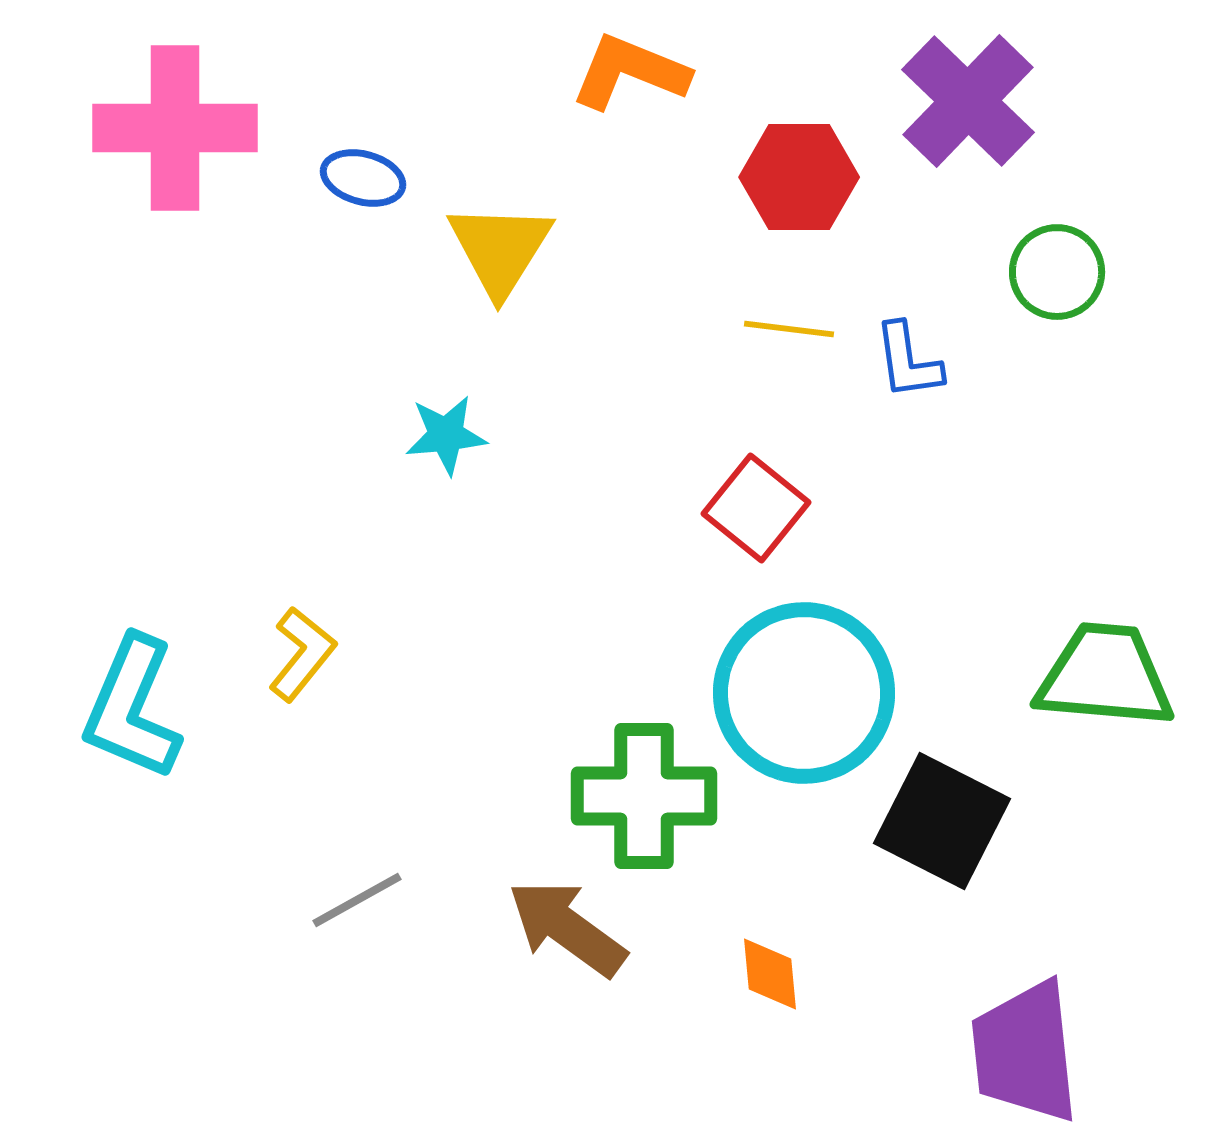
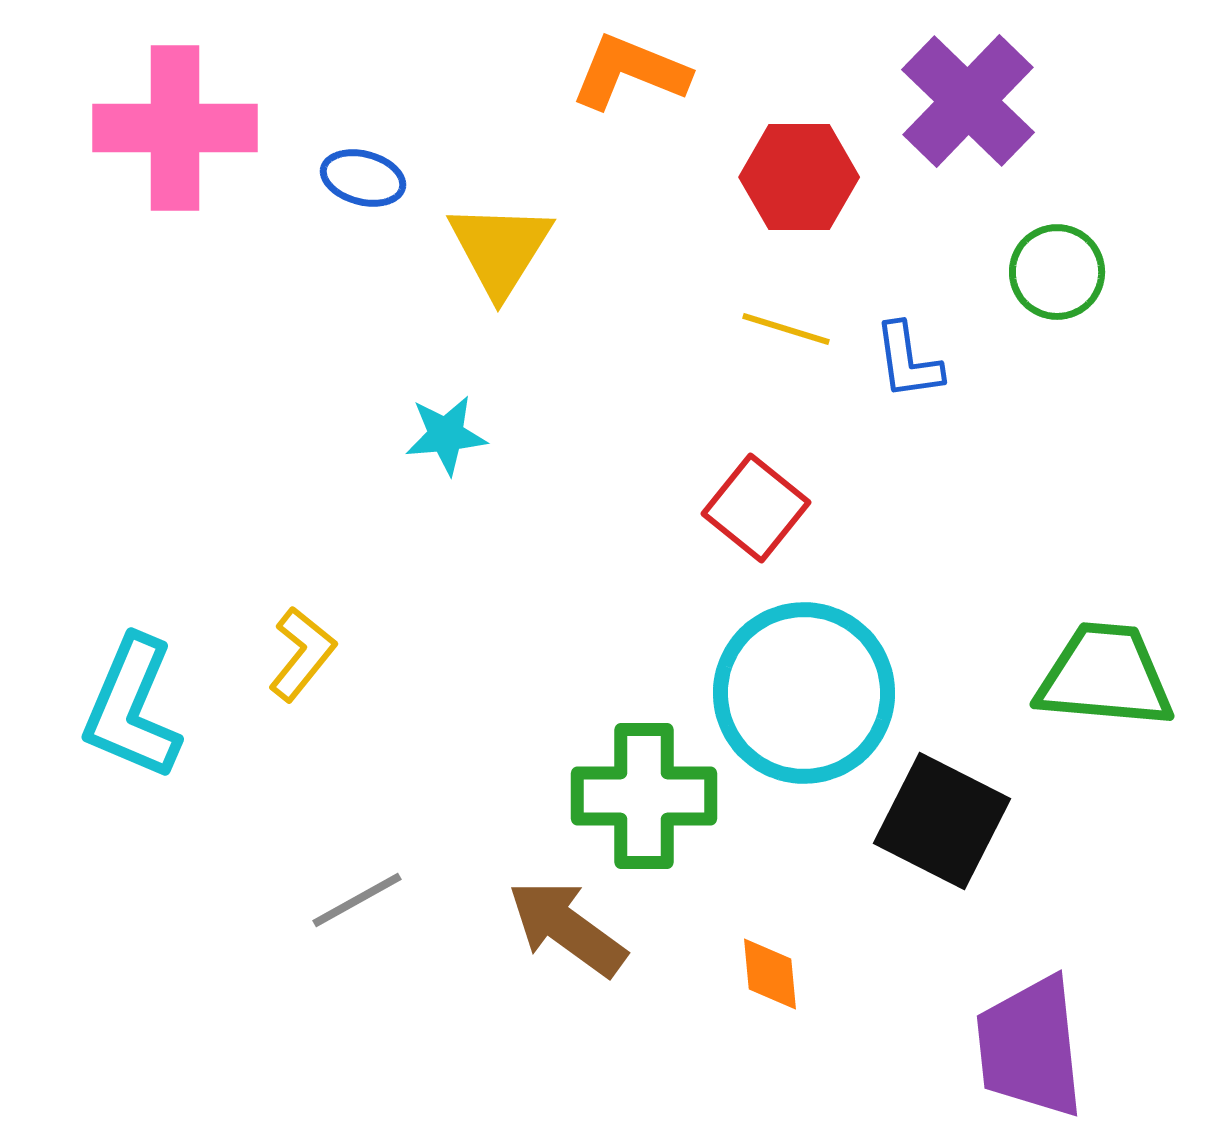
yellow line: moved 3 px left; rotated 10 degrees clockwise
purple trapezoid: moved 5 px right, 5 px up
